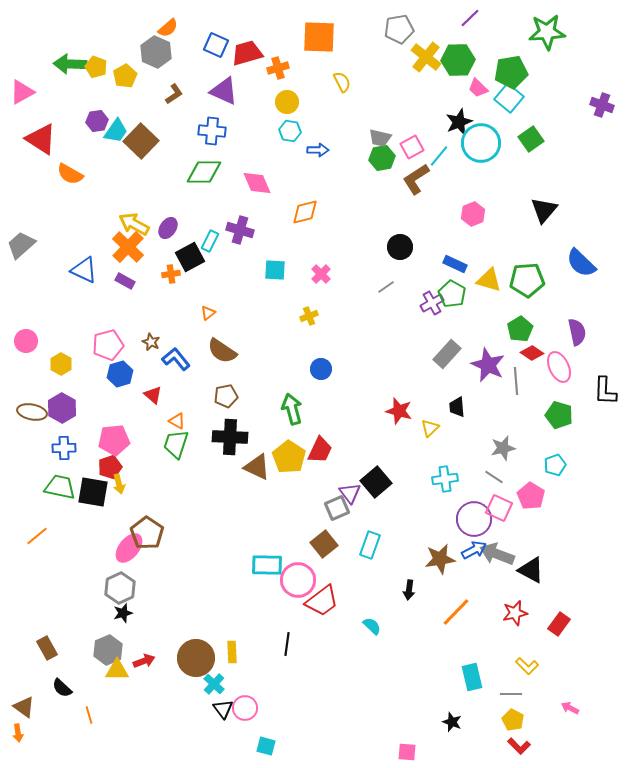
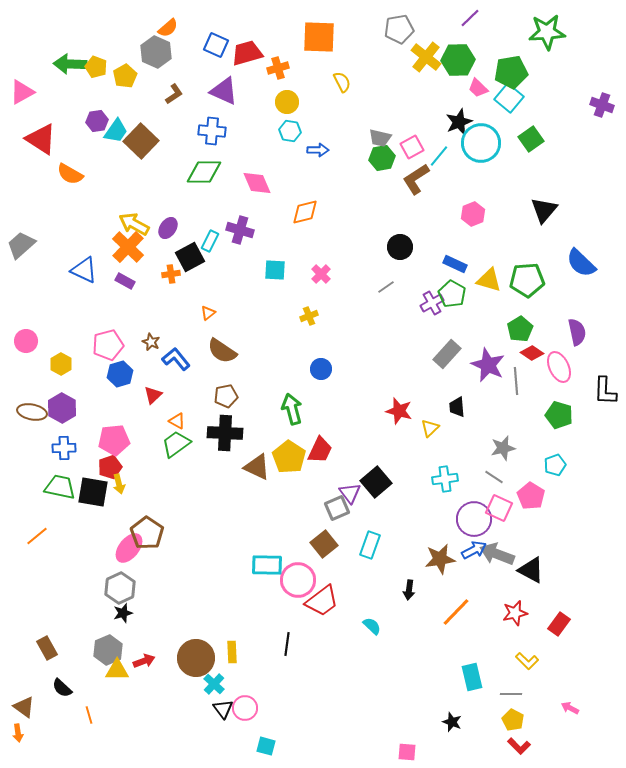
red triangle at (153, 395): rotated 36 degrees clockwise
black cross at (230, 437): moved 5 px left, 4 px up
green trapezoid at (176, 444): rotated 36 degrees clockwise
yellow L-shape at (527, 666): moved 5 px up
